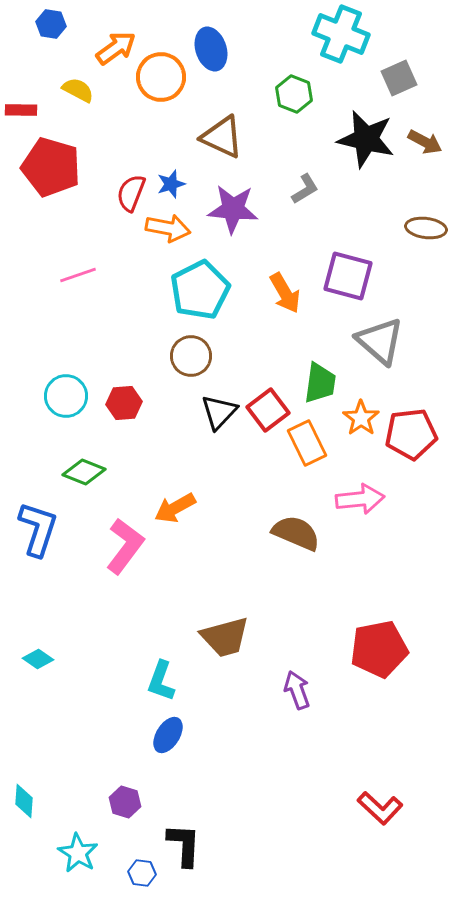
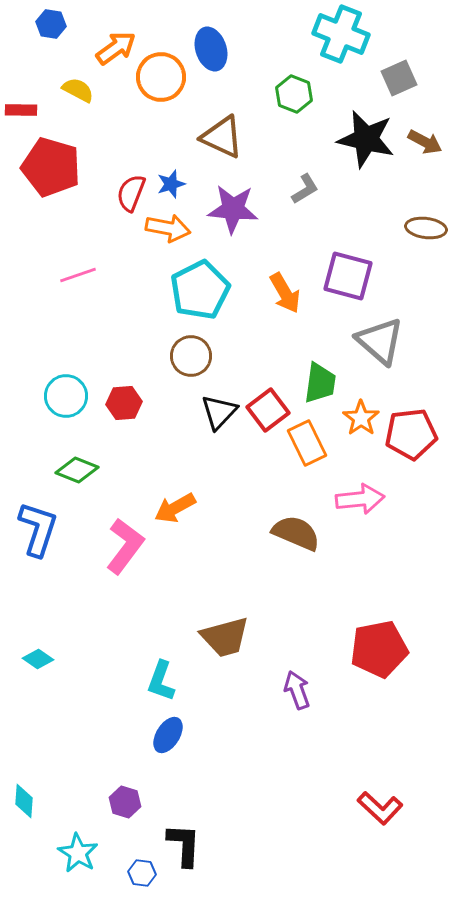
green diamond at (84, 472): moved 7 px left, 2 px up
